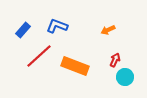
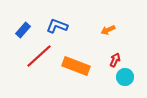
orange rectangle: moved 1 px right
